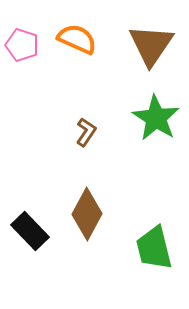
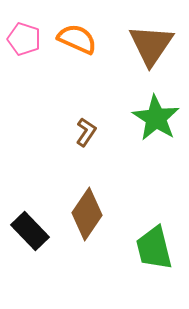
pink pentagon: moved 2 px right, 6 px up
brown diamond: rotated 6 degrees clockwise
